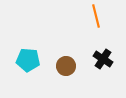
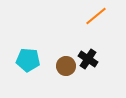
orange line: rotated 65 degrees clockwise
black cross: moved 15 px left
